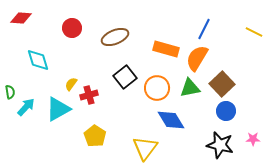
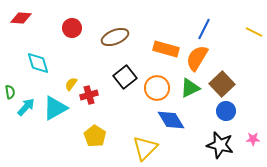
cyan diamond: moved 3 px down
green triangle: rotated 15 degrees counterclockwise
cyan triangle: moved 3 px left, 1 px up
yellow triangle: rotated 8 degrees clockwise
